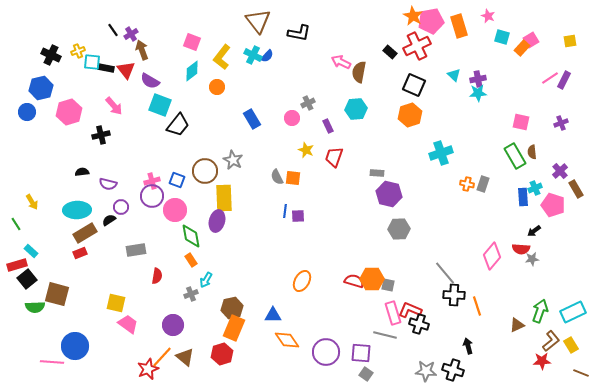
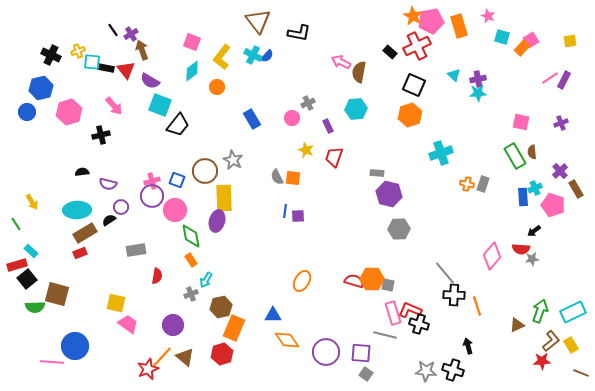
brown hexagon at (232, 308): moved 11 px left, 1 px up
